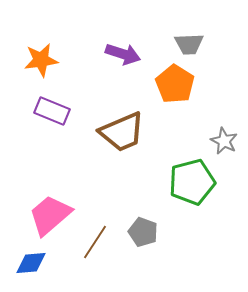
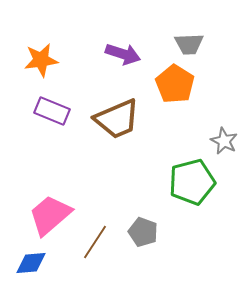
brown trapezoid: moved 5 px left, 13 px up
